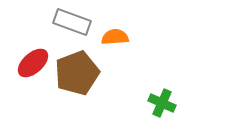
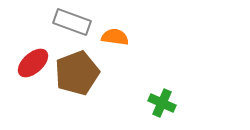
orange semicircle: rotated 12 degrees clockwise
